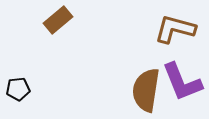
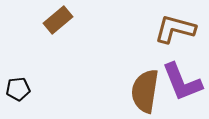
brown semicircle: moved 1 px left, 1 px down
